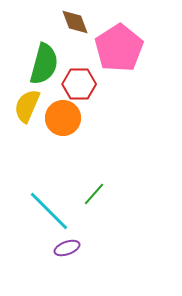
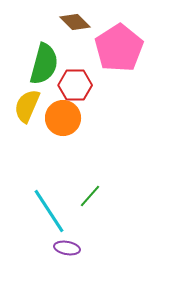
brown diamond: rotated 24 degrees counterclockwise
red hexagon: moved 4 px left, 1 px down
green line: moved 4 px left, 2 px down
cyan line: rotated 12 degrees clockwise
purple ellipse: rotated 30 degrees clockwise
